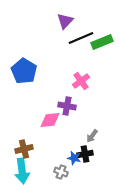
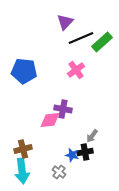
purple triangle: moved 1 px down
green rectangle: rotated 20 degrees counterclockwise
blue pentagon: rotated 25 degrees counterclockwise
pink cross: moved 5 px left, 11 px up
purple cross: moved 4 px left, 3 px down
brown cross: moved 1 px left
black cross: moved 2 px up
blue star: moved 2 px left, 3 px up
gray cross: moved 2 px left; rotated 16 degrees clockwise
